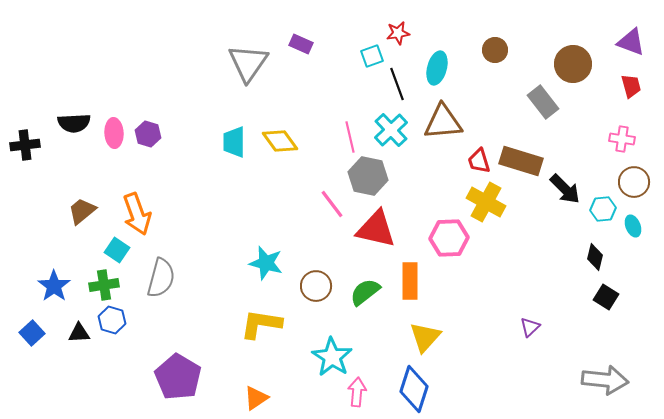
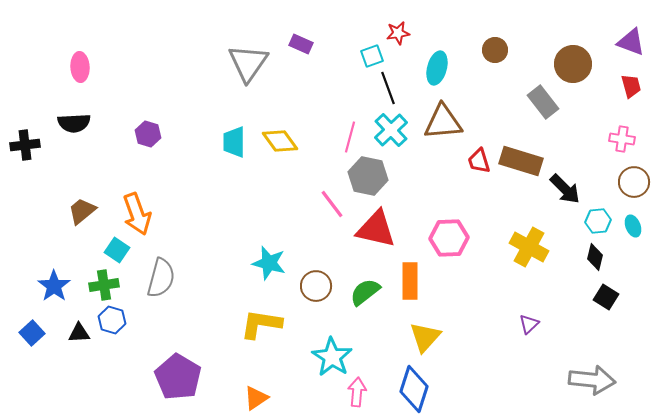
black line at (397, 84): moved 9 px left, 4 px down
pink ellipse at (114, 133): moved 34 px left, 66 px up
pink line at (350, 137): rotated 28 degrees clockwise
yellow cross at (486, 202): moved 43 px right, 45 px down
cyan hexagon at (603, 209): moved 5 px left, 12 px down
cyan star at (266, 263): moved 3 px right
purple triangle at (530, 327): moved 1 px left, 3 px up
gray arrow at (605, 380): moved 13 px left
